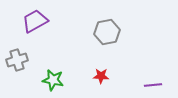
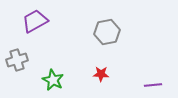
red star: moved 2 px up
green star: rotated 15 degrees clockwise
